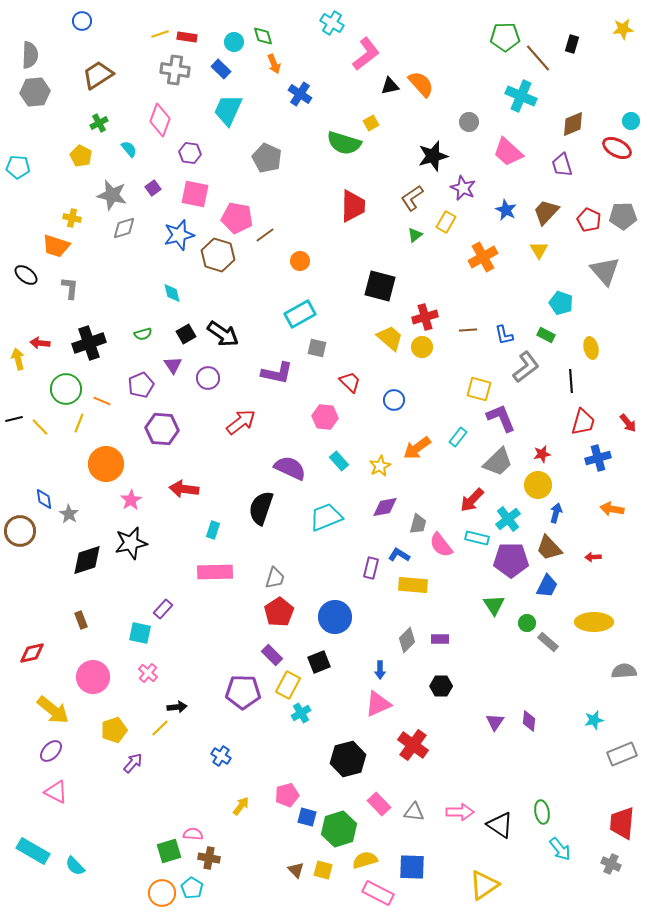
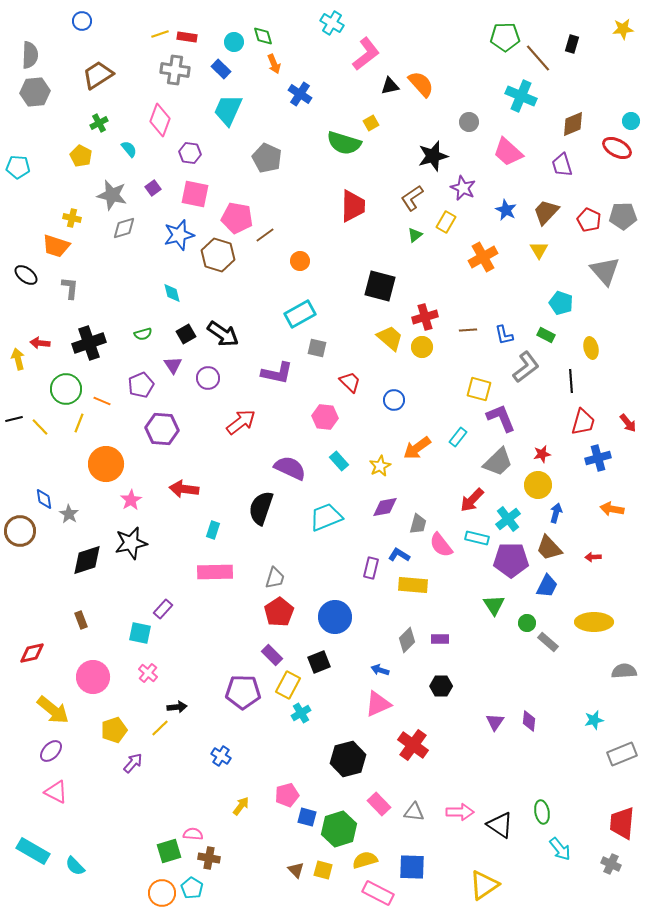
blue arrow at (380, 670): rotated 108 degrees clockwise
